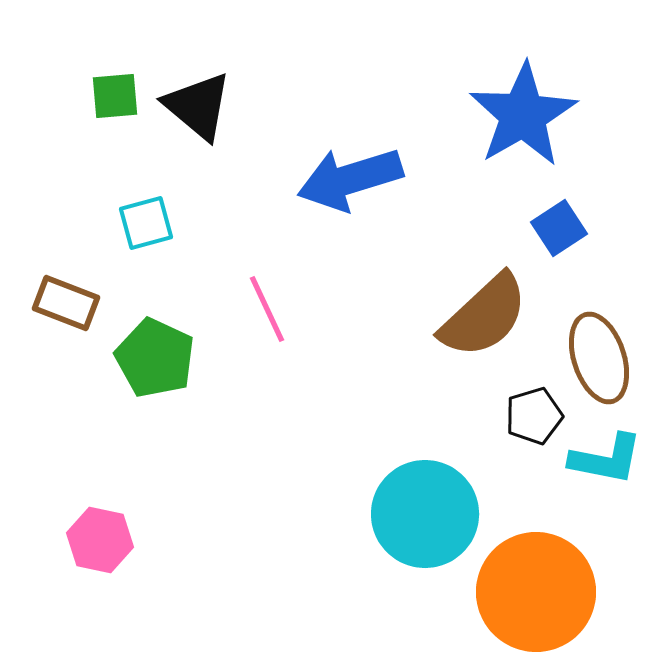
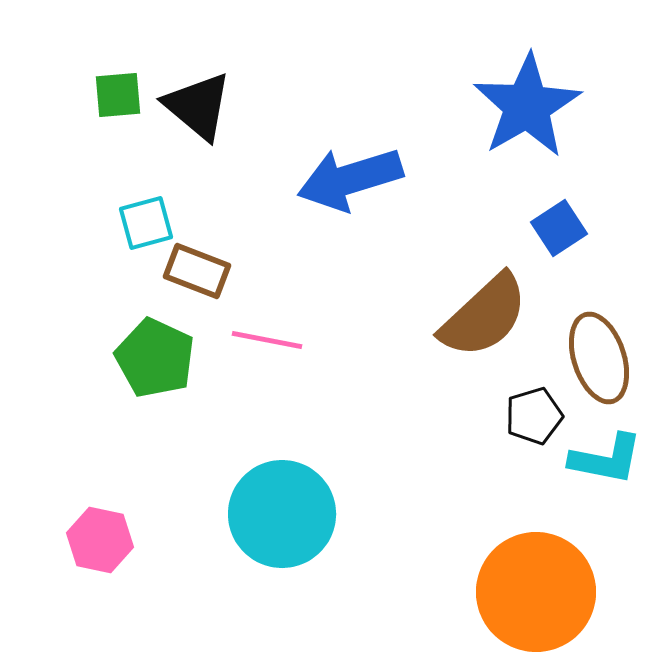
green square: moved 3 px right, 1 px up
blue star: moved 4 px right, 9 px up
brown rectangle: moved 131 px right, 32 px up
pink line: moved 31 px down; rotated 54 degrees counterclockwise
cyan circle: moved 143 px left
